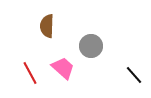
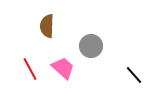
red line: moved 4 px up
